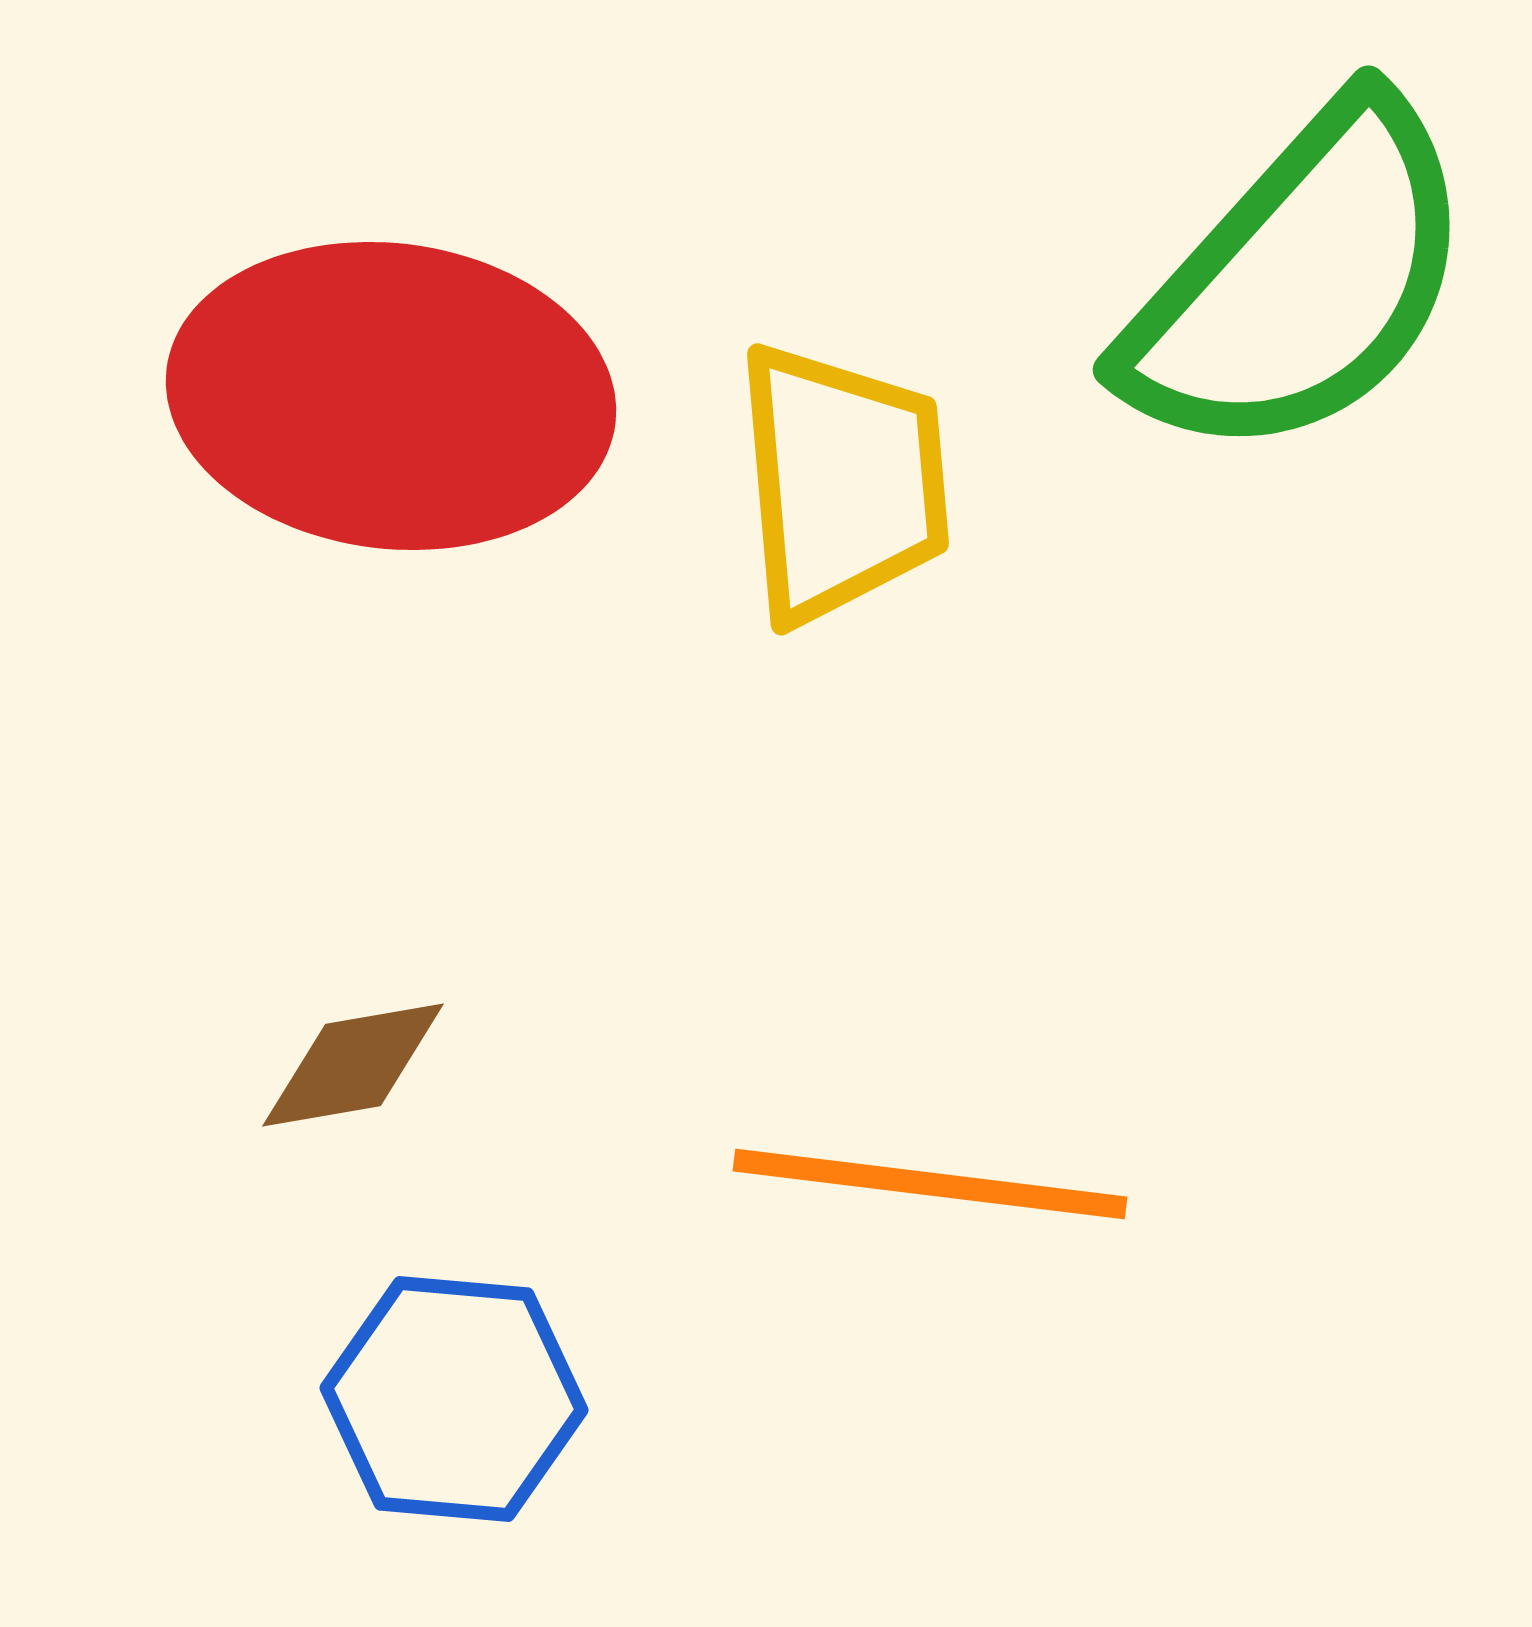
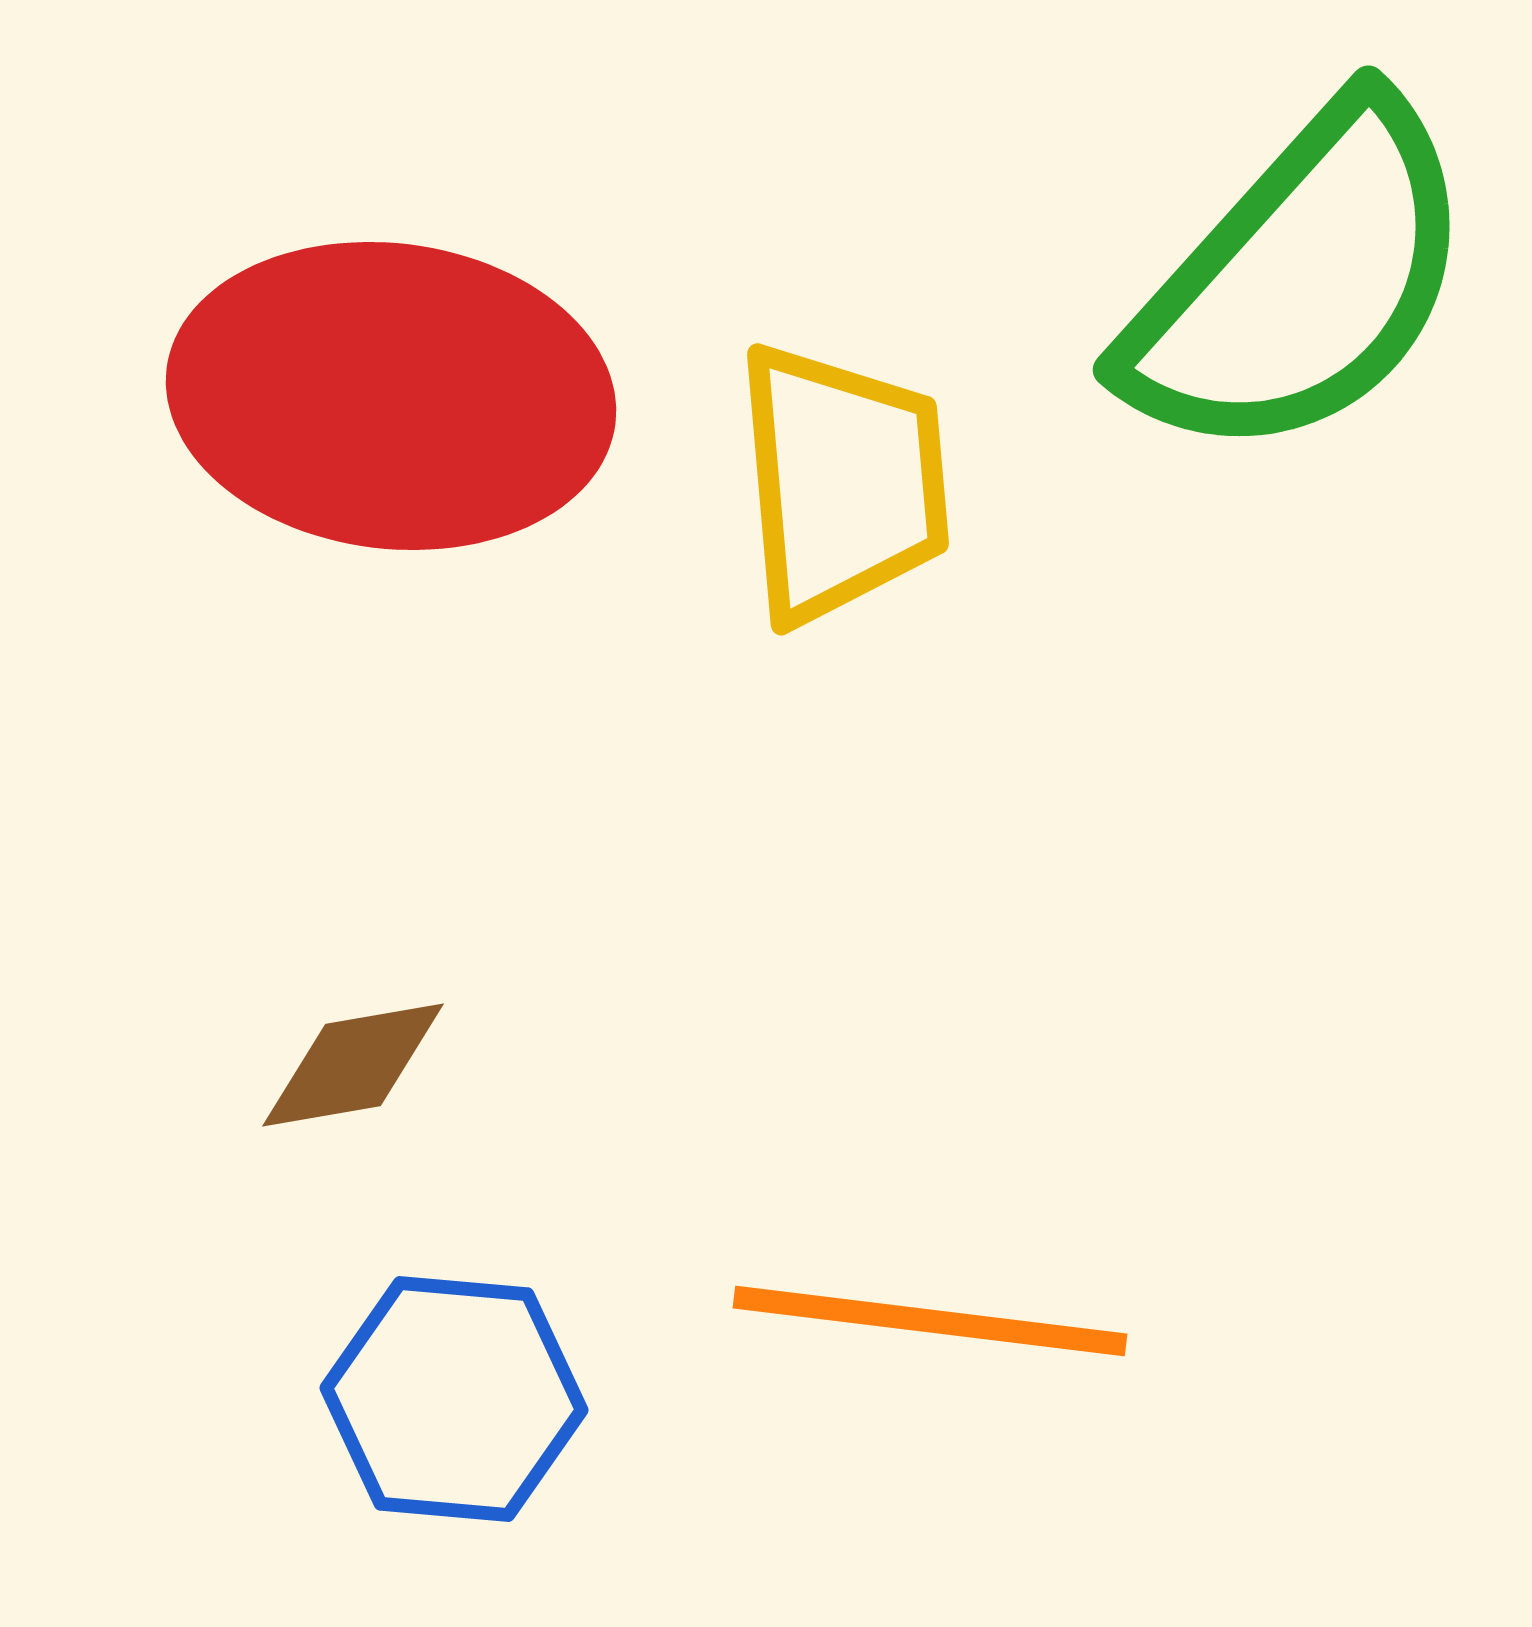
orange line: moved 137 px down
